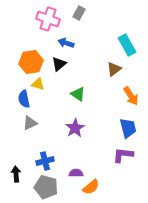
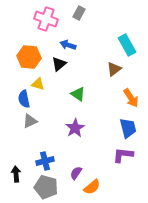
pink cross: moved 2 px left
blue arrow: moved 2 px right, 2 px down
orange hexagon: moved 2 px left, 5 px up; rotated 15 degrees clockwise
orange arrow: moved 2 px down
gray triangle: moved 2 px up
purple semicircle: rotated 56 degrees counterclockwise
orange semicircle: moved 1 px right
